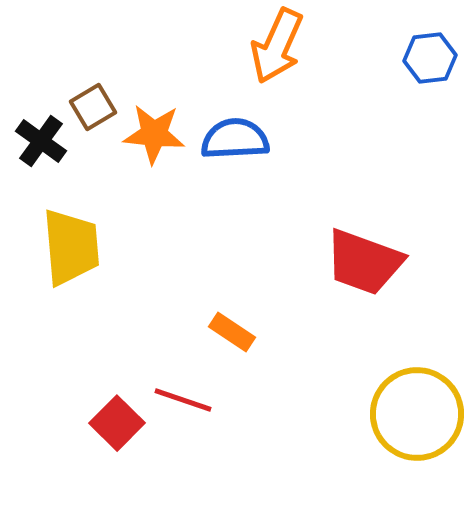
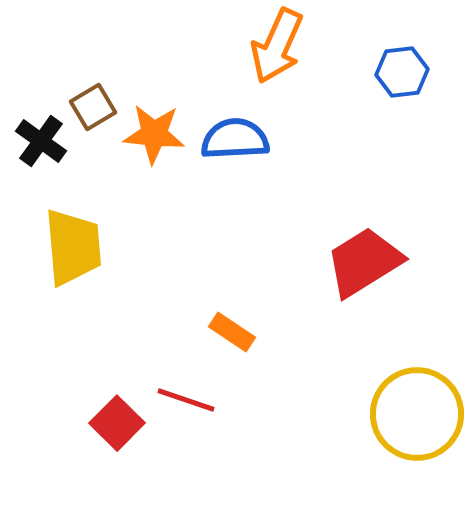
blue hexagon: moved 28 px left, 14 px down
yellow trapezoid: moved 2 px right
red trapezoid: rotated 128 degrees clockwise
red line: moved 3 px right
